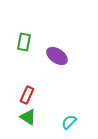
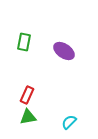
purple ellipse: moved 7 px right, 5 px up
green triangle: rotated 42 degrees counterclockwise
